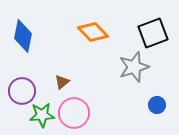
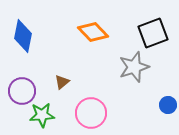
blue circle: moved 11 px right
pink circle: moved 17 px right
